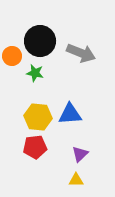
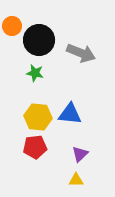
black circle: moved 1 px left, 1 px up
orange circle: moved 30 px up
blue triangle: rotated 10 degrees clockwise
